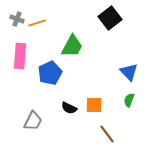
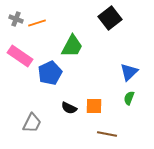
gray cross: moved 1 px left
pink rectangle: rotated 60 degrees counterclockwise
blue triangle: rotated 30 degrees clockwise
green semicircle: moved 2 px up
orange square: moved 1 px down
gray trapezoid: moved 1 px left, 2 px down
brown line: rotated 42 degrees counterclockwise
